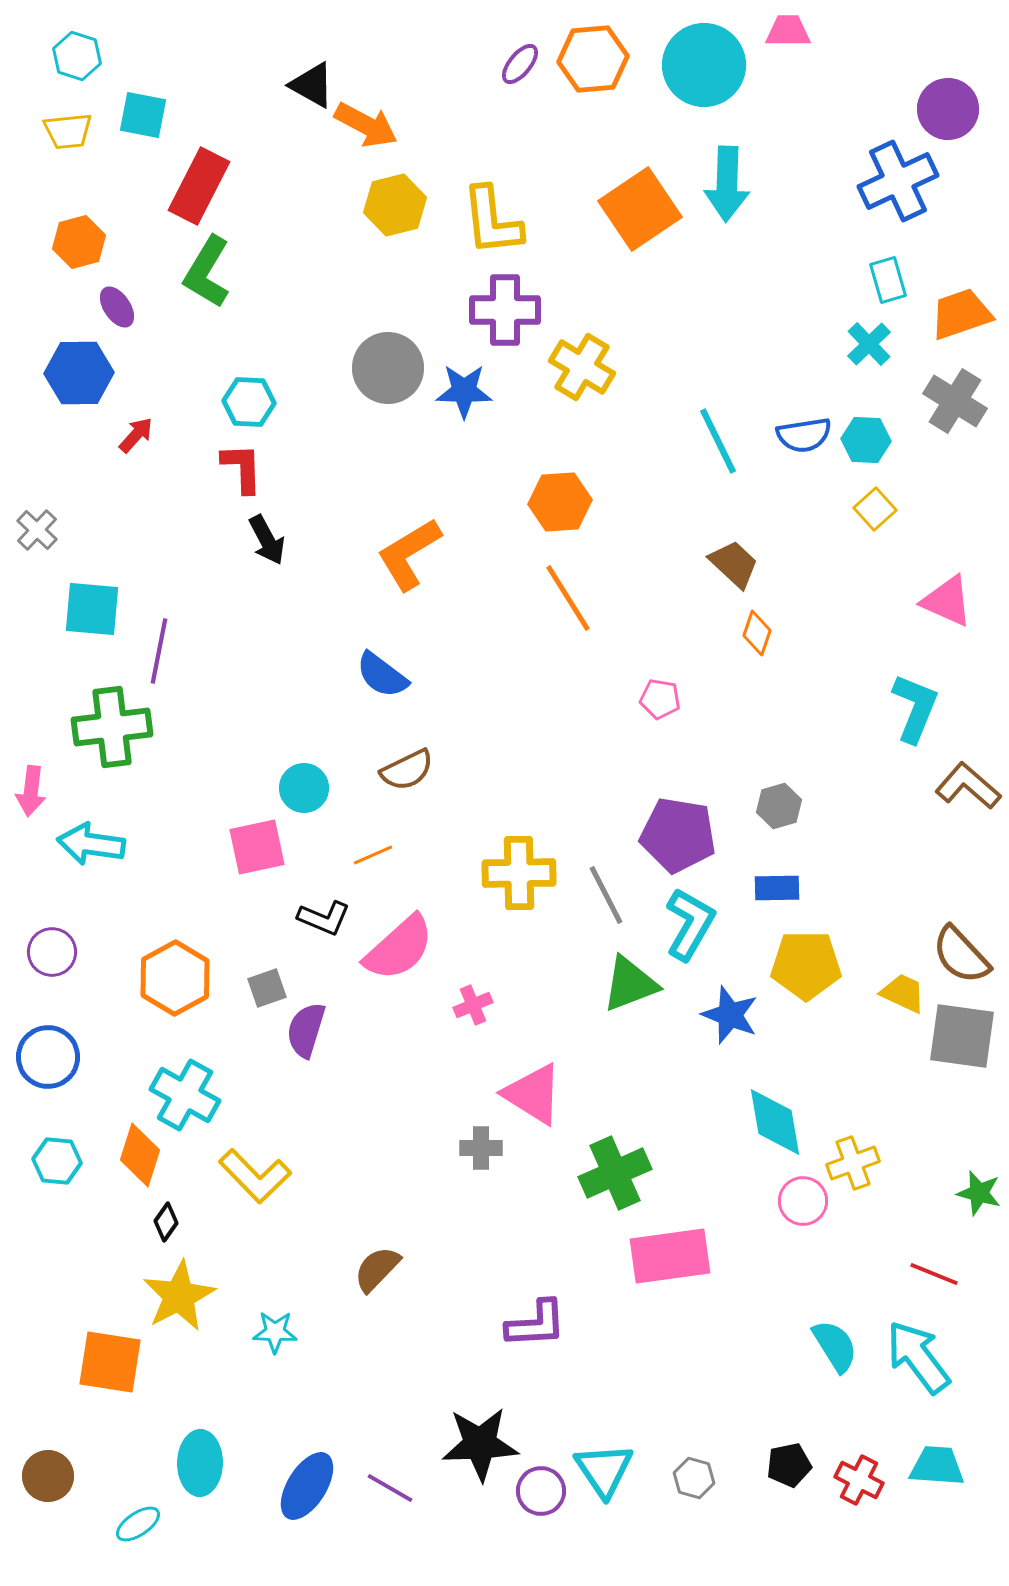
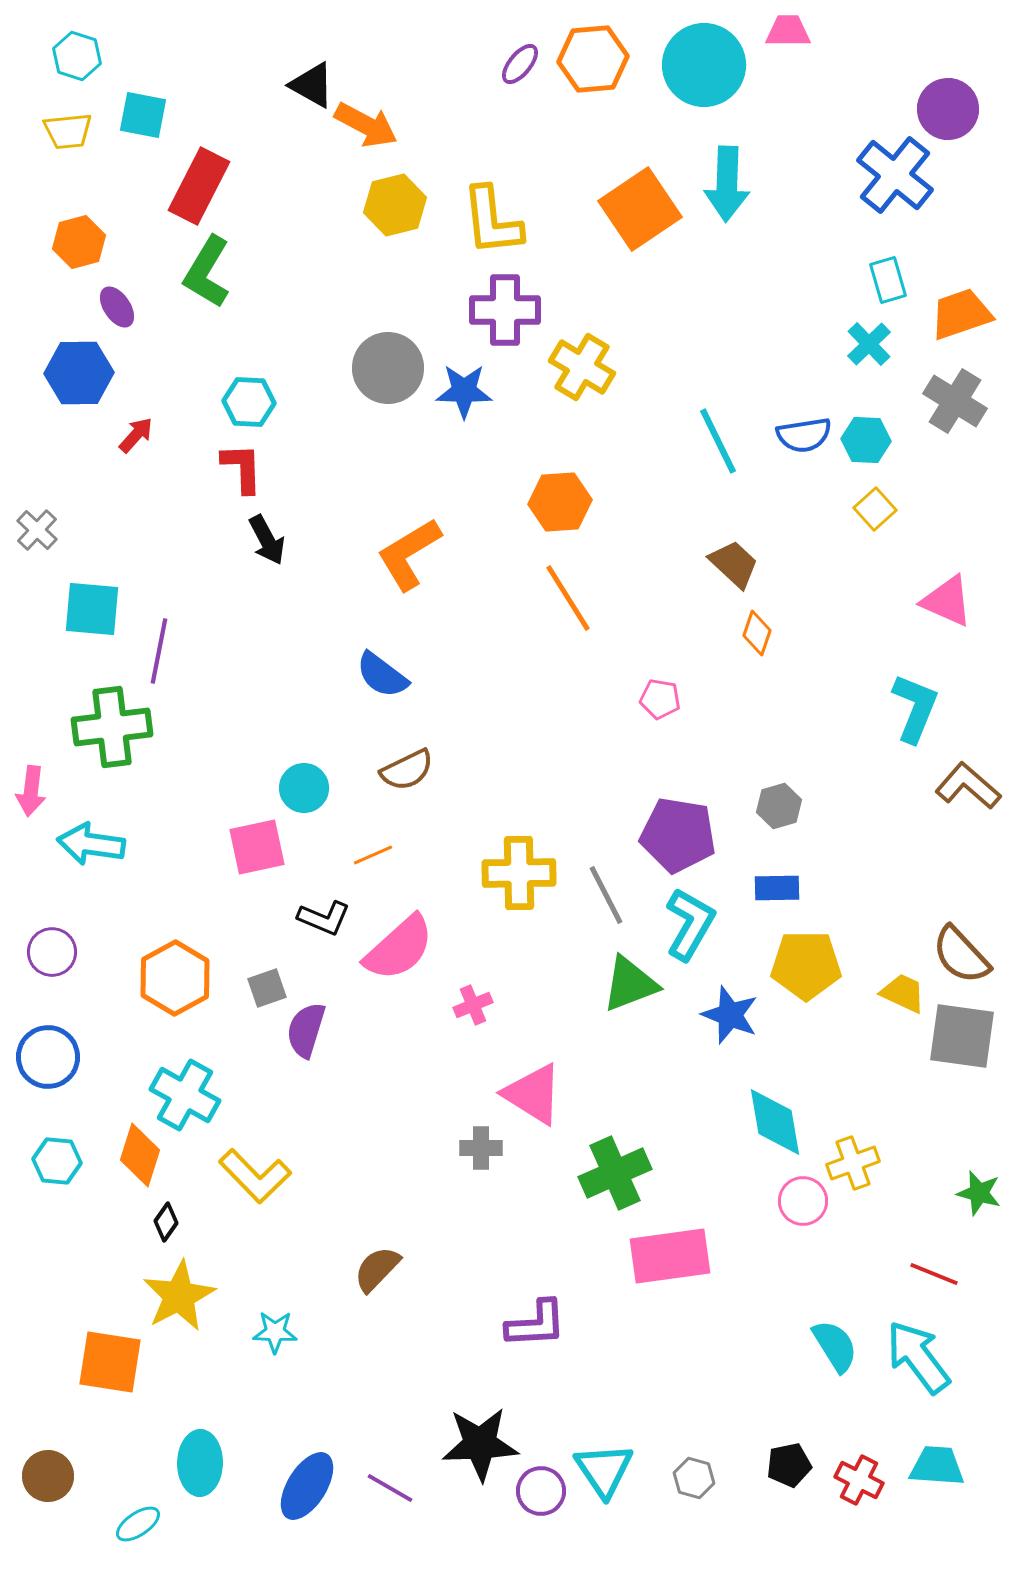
blue cross at (898, 181): moved 3 px left, 6 px up; rotated 26 degrees counterclockwise
